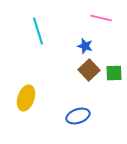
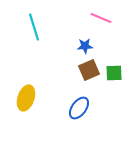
pink line: rotated 10 degrees clockwise
cyan line: moved 4 px left, 4 px up
blue star: rotated 21 degrees counterclockwise
brown square: rotated 20 degrees clockwise
blue ellipse: moved 1 px right, 8 px up; rotated 35 degrees counterclockwise
